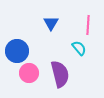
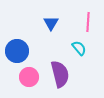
pink line: moved 3 px up
pink circle: moved 4 px down
